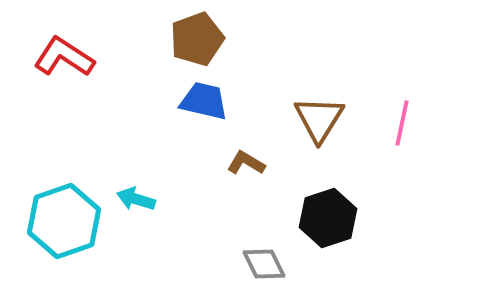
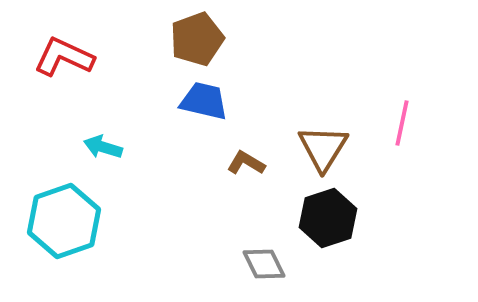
red L-shape: rotated 8 degrees counterclockwise
brown triangle: moved 4 px right, 29 px down
cyan arrow: moved 33 px left, 52 px up
